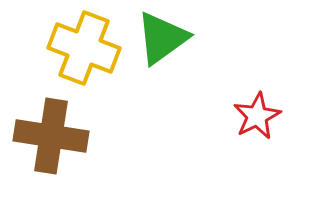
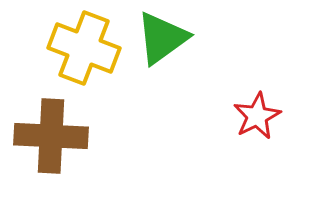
brown cross: rotated 6 degrees counterclockwise
